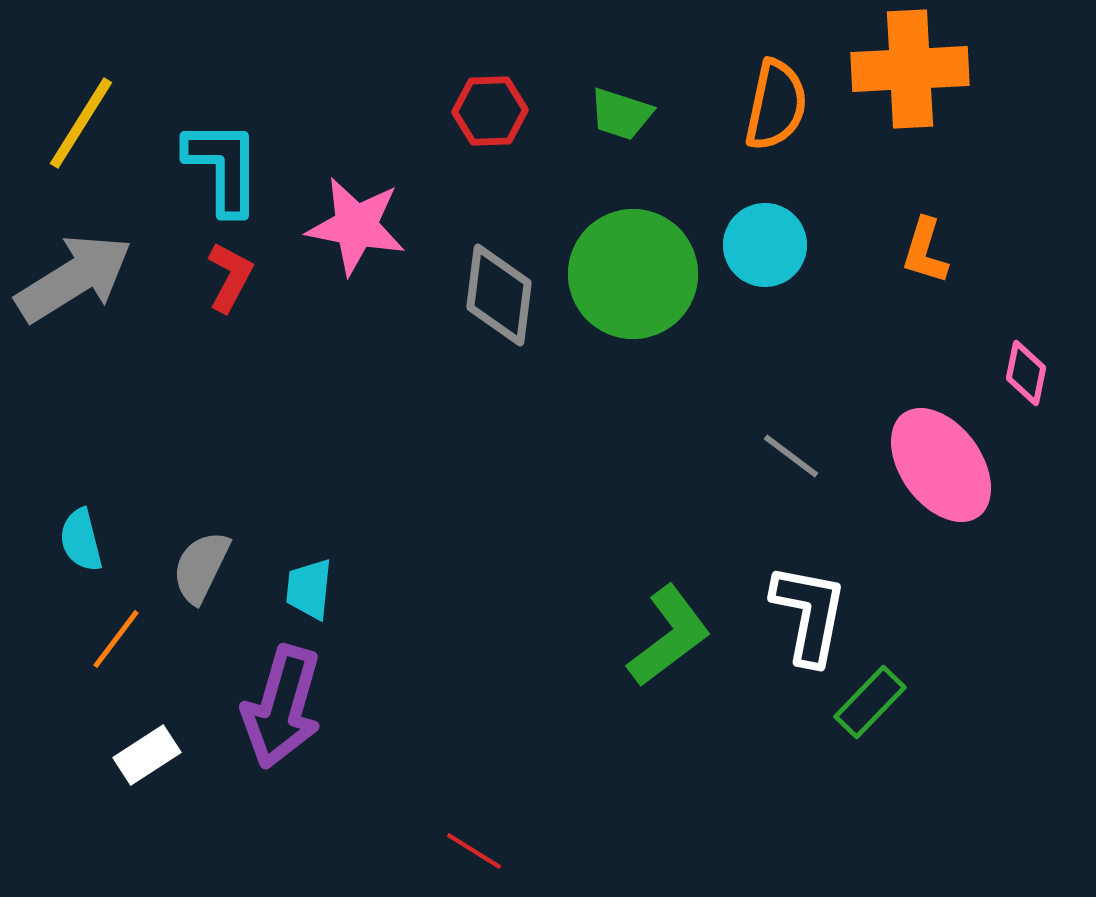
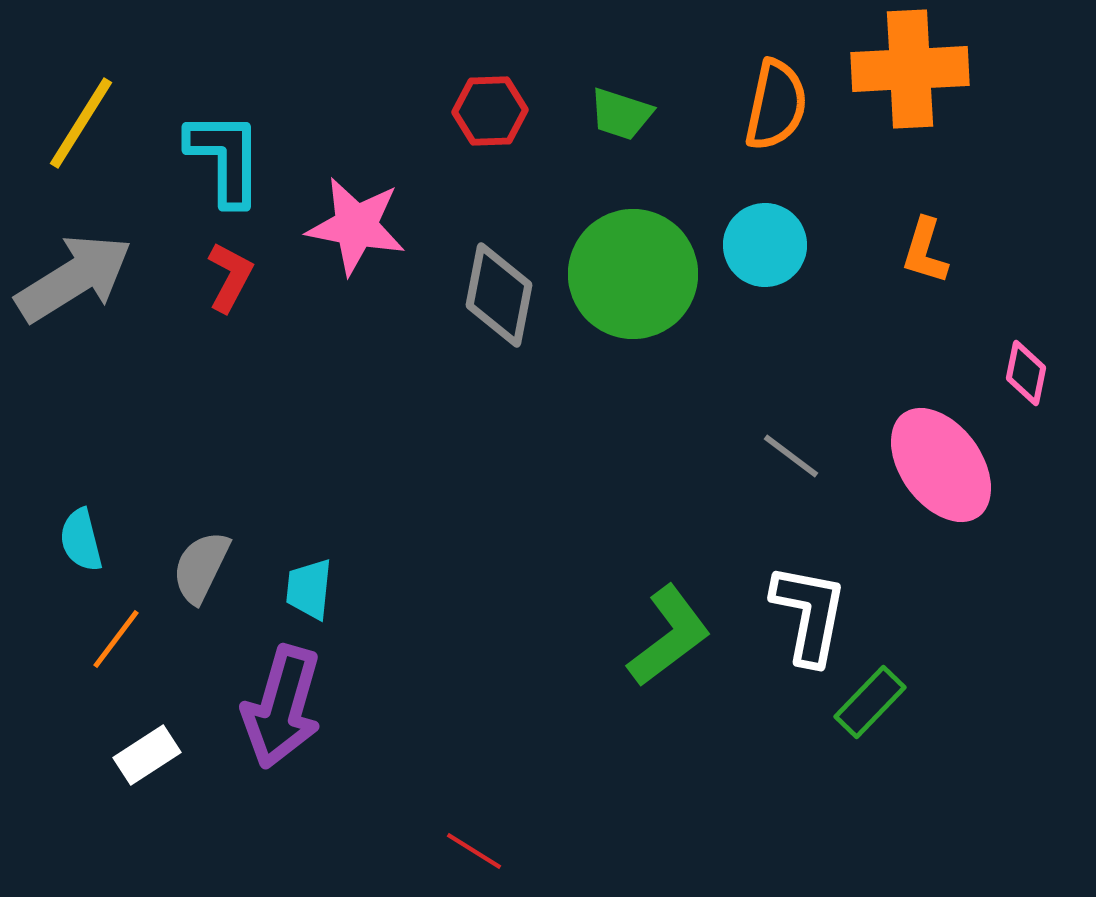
cyan L-shape: moved 2 px right, 9 px up
gray diamond: rotated 4 degrees clockwise
